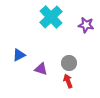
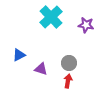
red arrow: rotated 32 degrees clockwise
